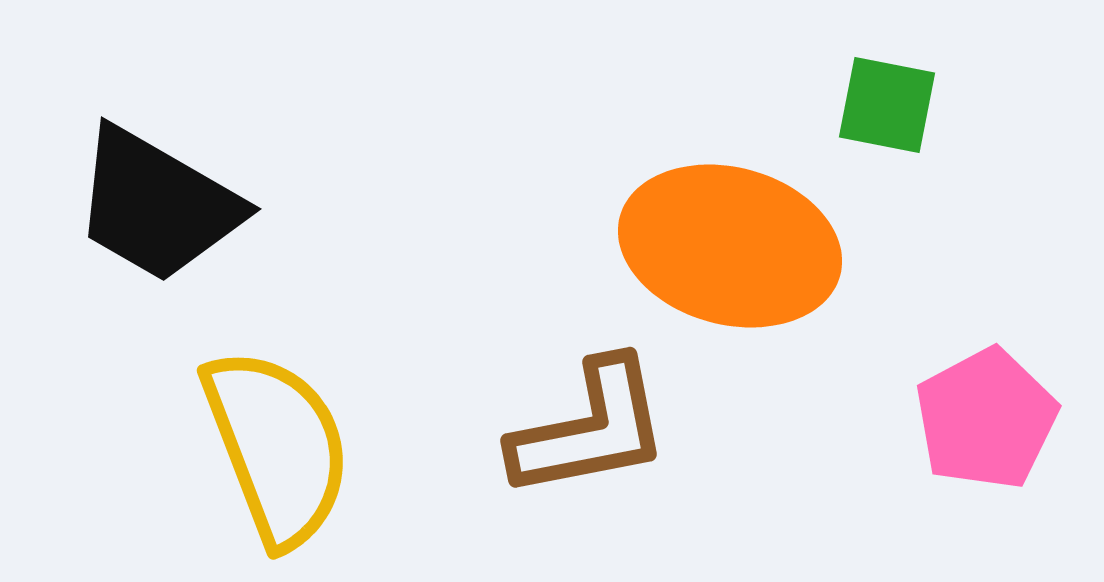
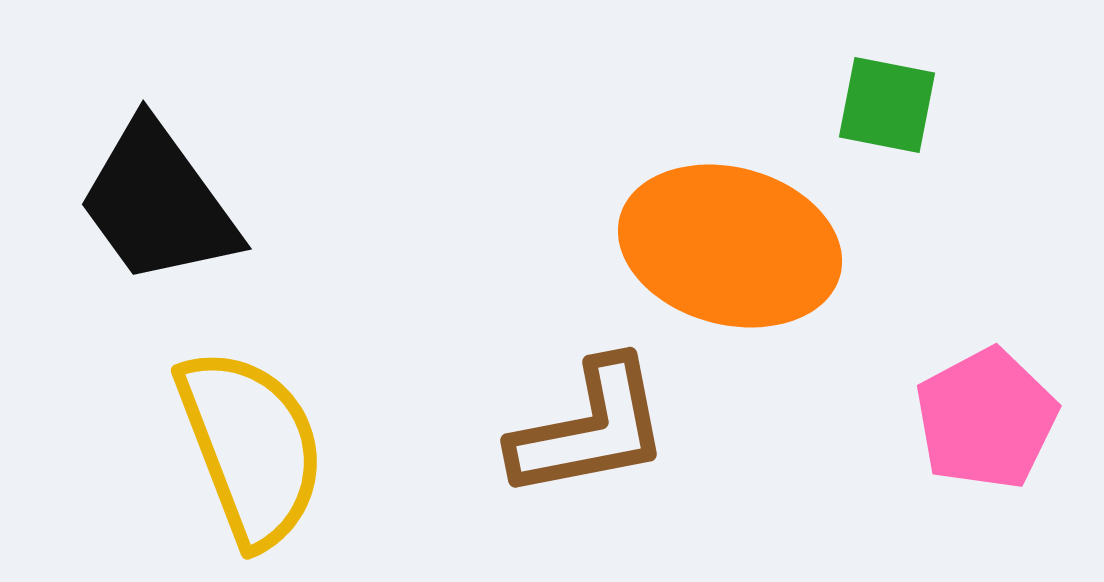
black trapezoid: moved 1 px right, 2 px up; rotated 24 degrees clockwise
yellow semicircle: moved 26 px left
